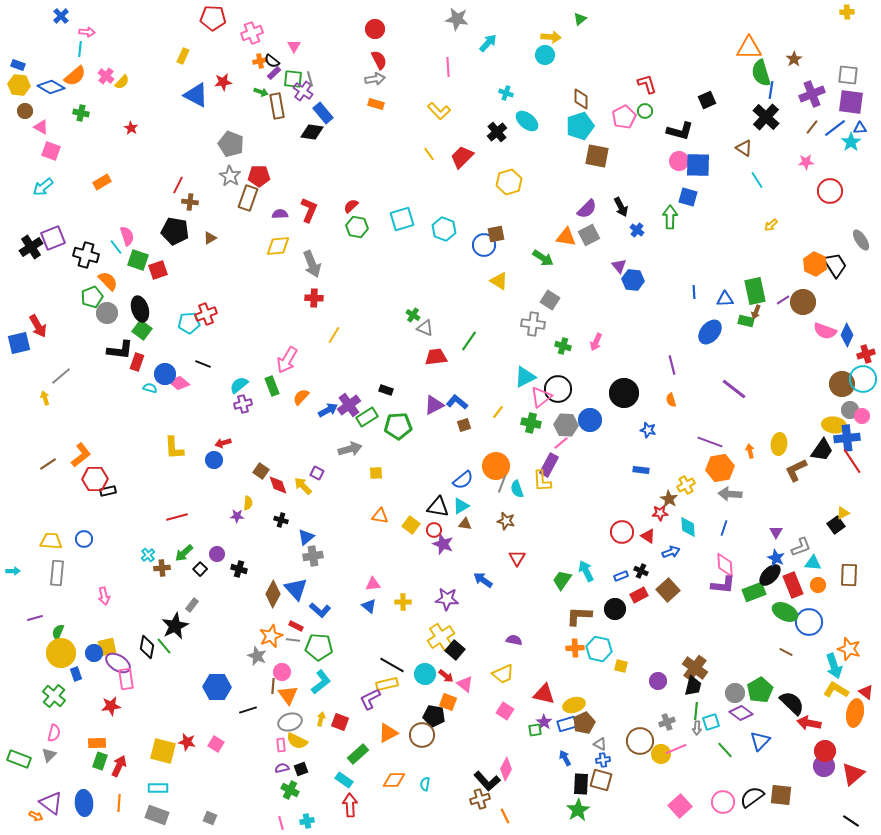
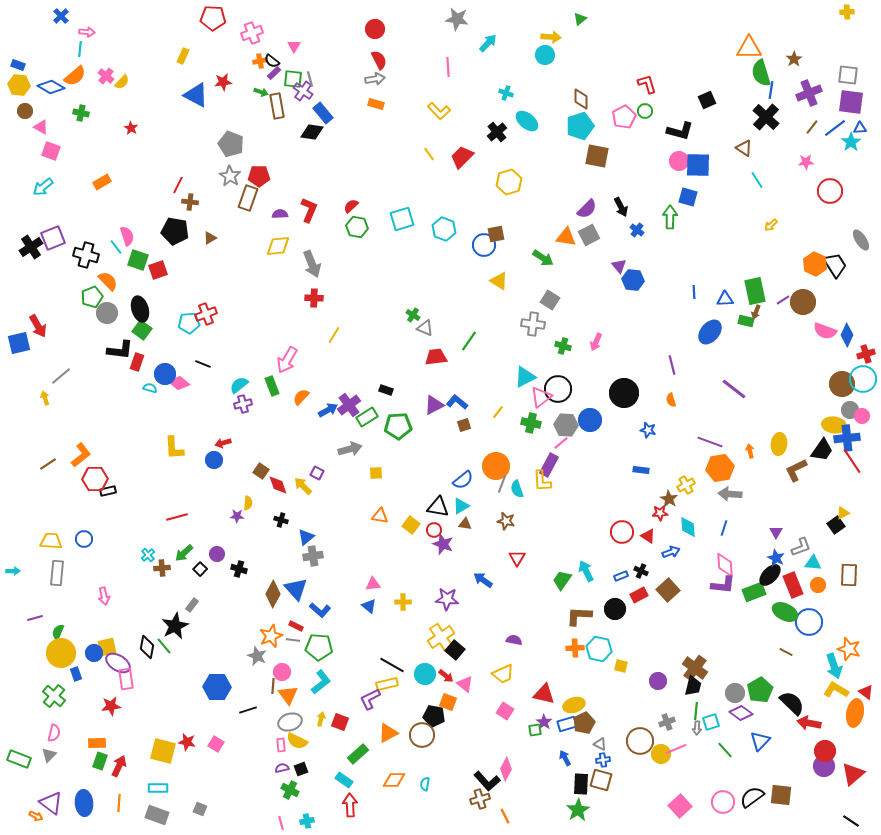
purple cross at (812, 94): moved 3 px left, 1 px up
gray square at (210, 818): moved 10 px left, 9 px up
